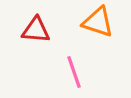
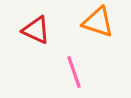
red triangle: rotated 20 degrees clockwise
